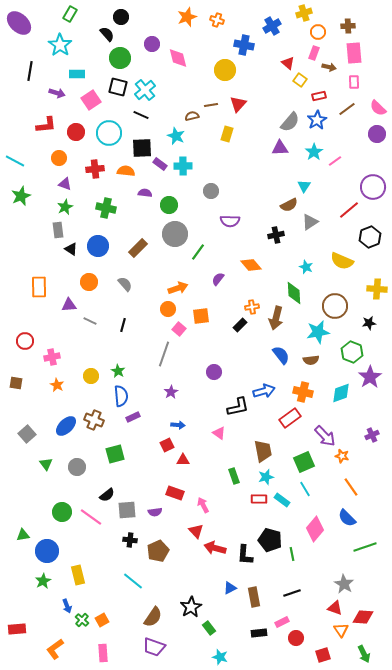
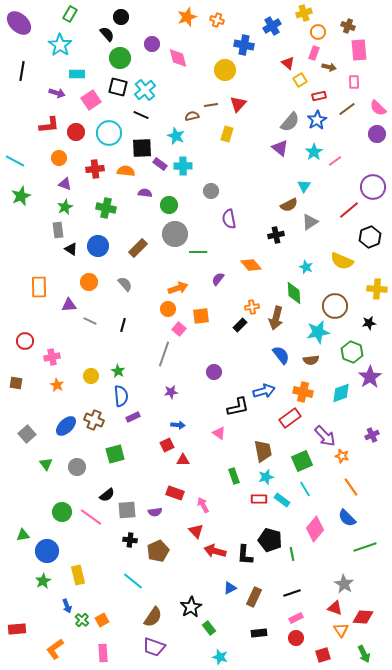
brown cross at (348, 26): rotated 24 degrees clockwise
pink rectangle at (354, 53): moved 5 px right, 3 px up
black line at (30, 71): moved 8 px left
yellow square at (300, 80): rotated 24 degrees clockwise
red L-shape at (46, 125): moved 3 px right
purple triangle at (280, 148): rotated 42 degrees clockwise
purple semicircle at (230, 221): moved 1 px left, 2 px up; rotated 78 degrees clockwise
green line at (198, 252): rotated 54 degrees clockwise
purple star at (171, 392): rotated 24 degrees clockwise
green square at (304, 462): moved 2 px left, 1 px up
red arrow at (215, 548): moved 3 px down
brown rectangle at (254, 597): rotated 36 degrees clockwise
pink rectangle at (282, 622): moved 14 px right, 4 px up
